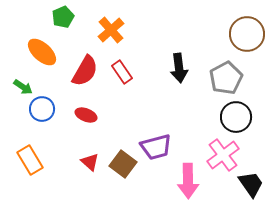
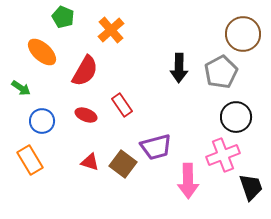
green pentagon: rotated 25 degrees counterclockwise
brown circle: moved 4 px left
black arrow: rotated 8 degrees clockwise
red rectangle: moved 33 px down
gray pentagon: moved 5 px left, 6 px up
green arrow: moved 2 px left, 1 px down
blue circle: moved 12 px down
pink cross: rotated 16 degrees clockwise
red triangle: rotated 24 degrees counterclockwise
black trapezoid: moved 3 px down; rotated 16 degrees clockwise
